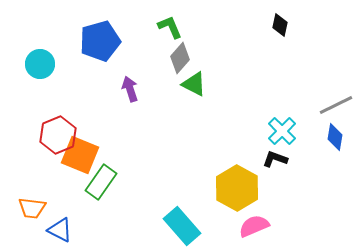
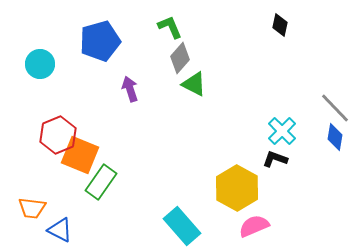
gray line: moved 1 px left, 3 px down; rotated 72 degrees clockwise
